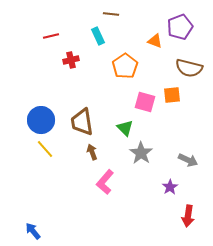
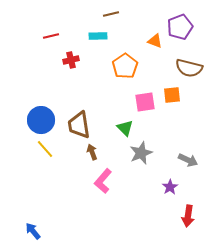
brown line: rotated 21 degrees counterclockwise
cyan rectangle: rotated 66 degrees counterclockwise
pink square: rotated 25 degrees counterclockwise
brown trapezoid: moved 3 px left, 3 px down
gray star: rotated 15 degrees clockwise
pink L-shape: moved 2 px left, 1 px up
